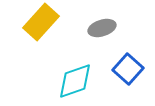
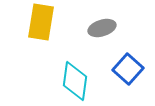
yellow rectangle: rotated 33 degrees counterclockwise
cyan diamond: rotated 63 degrees counterclockwise
